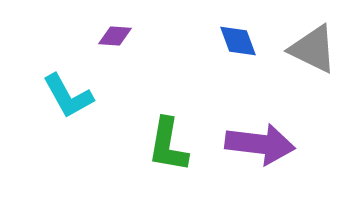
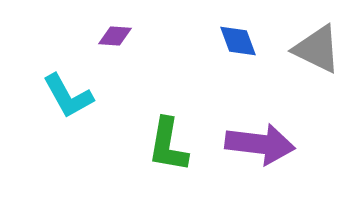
gray triangle: moved 4 px right
